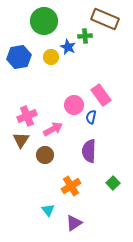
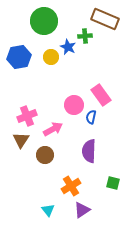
green square: rotated 32 degrees counterclockwise
purple triangle: moved 8 px right, 13 px up
